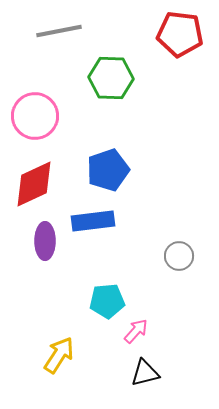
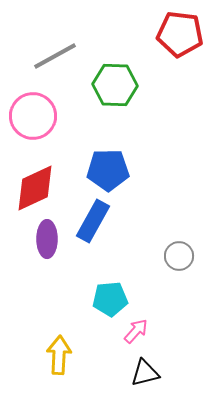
gray line: moved 4 px left, 25 px down; rotated 18 degrees counterclockwise
green hexagon: moved 4 px right, 7 px down
pink circle: moved 2 px left
blue pentagon: rotated 18 degrees clockwise
red diamond: moved 1 px right, 4 px down
blue rectangle: rotated 54 degrees counterclockwise
purple ellipse: moved 2 px right, 2 px up
cyan pentagon: moved 3 px right, 2 px up
yellow arrow: rotated 30 degrees counterclockwise
